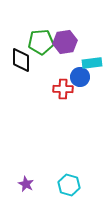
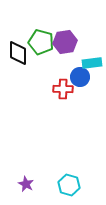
green pentagon: rotated 20 degrees clockwise
black diamond: moved 3 px left, 7 px up
